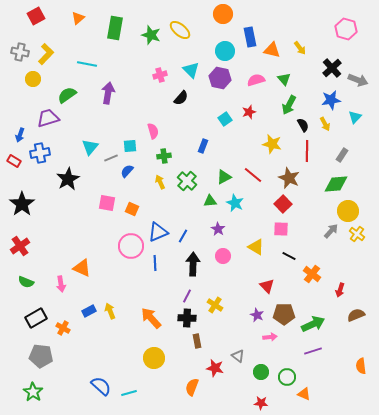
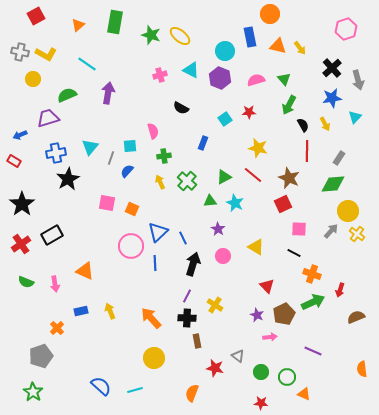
orange circle at (223, 14): moved 47 px right
orange triangle at (78, 18): moved 7 px down
green rectangle at (115, 28): moved 6 px up
pink hexagon at (346, 29): rotated 25 degrees clockwise
yellow ellipse at (180, 30): moved 6 px down
orange triangle at (272, 50): moved 6 px right, 4 px up
yellow L-shape at (46, 54): rotated 75 degrees clockwise
cyan line at (87, 64): rotated 24 degrees clockwise
cyan triangle at (191, 70): rotated 18 degrees counterclockwise
purple hexagon at (220, 78): rotated 10 degrees clockwise
gray arrow at (358, 80): rotated 54 degrees clockwise
green semicircle at (67, 95): rotated 12 degrees clockwise
black semicircle at (181, 98): moved 10 px down; rotated 77 degrees clockwise
blue star at (331, 100): moved 1 px right, 2 px up
red star at (249, 112): rotated 16 degrees clockwise
blue arrow at (20, 135): rotated 48 degrees clockwise
yellow star at (272, 144): moved 14 px left, 4 px down
blue rectangle at (203, 146): moved 3 px up
blue cross at (40, 153): moved 16 px right
gray rectangle at (342, 155): moved 3 px left, 3 px down
gray line at (111, 158): rotated 48 degrees counterclockwise
green diamond at (336, 184): moved 3 px left
red square at (283, 204): rotated 18 degrees clockwise
pink square at (281, 229): moved 18 px right
blue triangle at (158, 232): rotated 20 degrees counterclockwise
blue line at (183, 236): moved 2 px down; rotated 56 degrees counterclockwise
red cross at (20, 246): moved 1 px right, 2 px up
black line at (289, 256): moved 5 px right, 3 px up
black arrow at (193, 264): rotated 15 degrees clockwise
orange triangle at (82, 268): moved 3 px right, 3 px down
orange cross at (312, 274): rotated 18 degrees counterclockwise
pink arrow at (61, 284): moved 6 px left
blue rectangle at (89, 311): moved 8 px left; rotated 16 degrees clockwise
brown pentagon at (284, 314): rotated 25 degrees counterclockwise
brown semicircle at (356, 315): moved 2 px down
black rectangle at (36, 318): moved 16 px right, 83 px up
green arrow at (313, 324): moved 22 px up
orange cross at (63, 328): moved 6 px left; rotated 16 degrees clockwise
purple line at (313, 351): rotated 42 degrees clockwise
gray pentagon at (41, 356): rotated 25 degrees counterclockwise
orange semicircle at (361, 366): moved 1 px right, 3 px down
orange semicircle at (192, 387): moved 6 px down
cyan line at (129, 393): moved 6 px right, 3 px up
